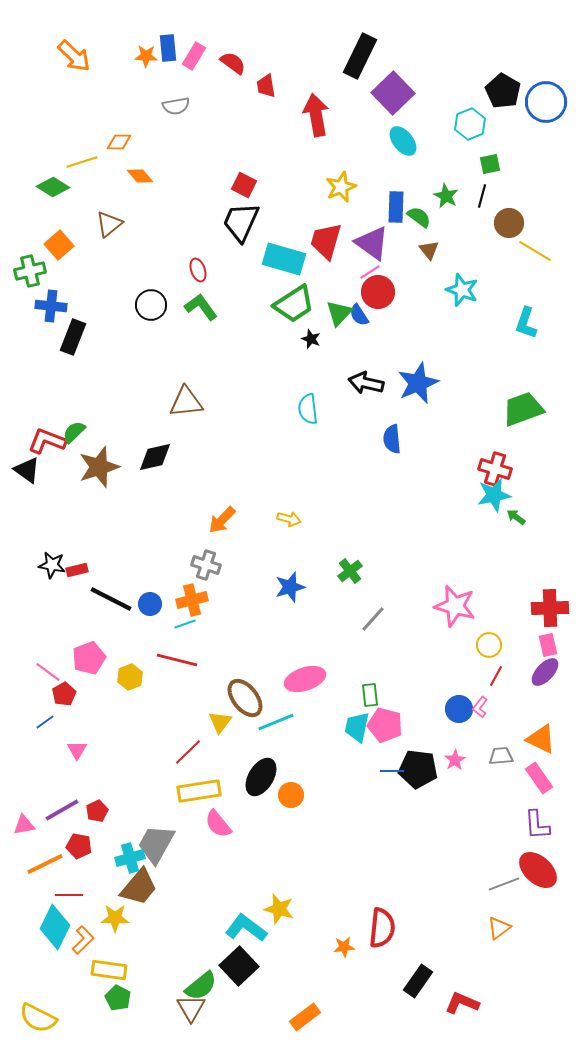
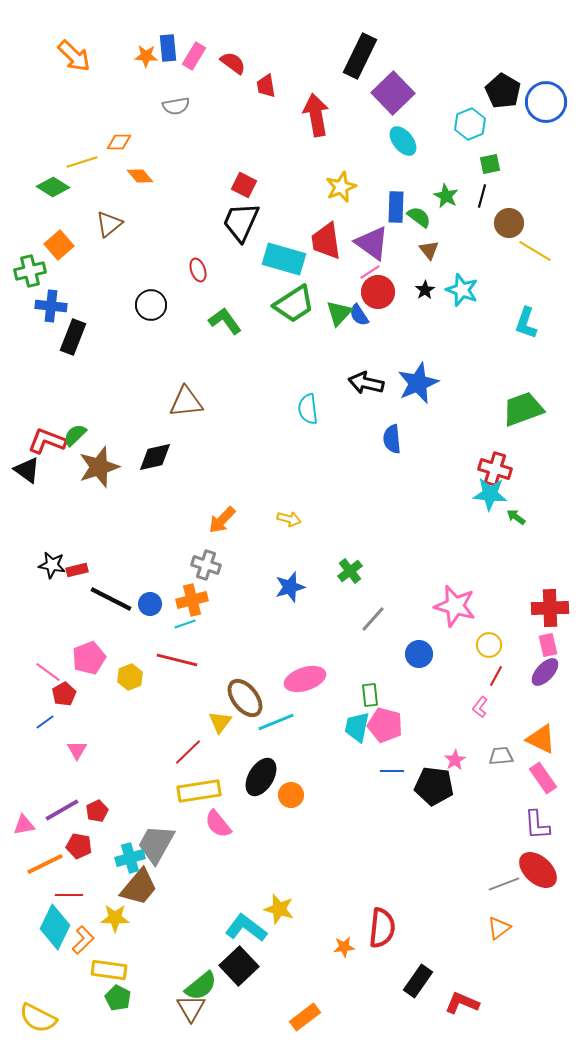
red trapezoid at (326, 241): rotated 24 degrees counterclockwise
green L-shape at (201, 307): moved 24 px right, 14 px down
black star at (311, 339): moved 114 px right, 49 px up; rotated 18 degrees clockwise
green semicircle at (74, 432): moved 1 px right, 3 px down
cyan star at (494, 495): moved 4 px left, 1 px up; rotated 16 degrees clockwise
blue circle at (459, 709): moved 40 px left, 55 px up
black pentagon at (418, 769): moved 16 px right, 17 px down
pink rectangle at (539, 778): moved 4 px right
